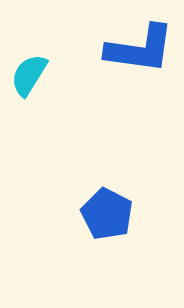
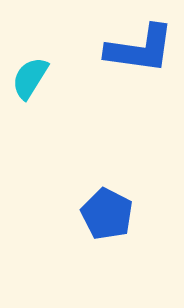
cyan semicircle: moved 1 px right, 3 px down
